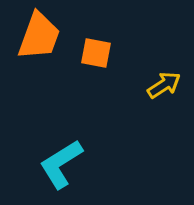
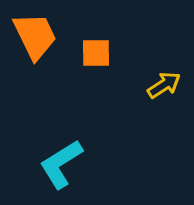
orange trapezoid: moved 4 px left; rotated 46 degrees counterclockwise
orange square: rotated 12 degrees counterclockwise
